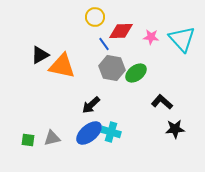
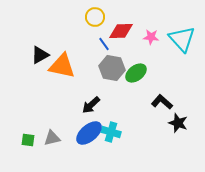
black star: moved 3 px right, 6 px up; rotated 24 degrees clockwise
